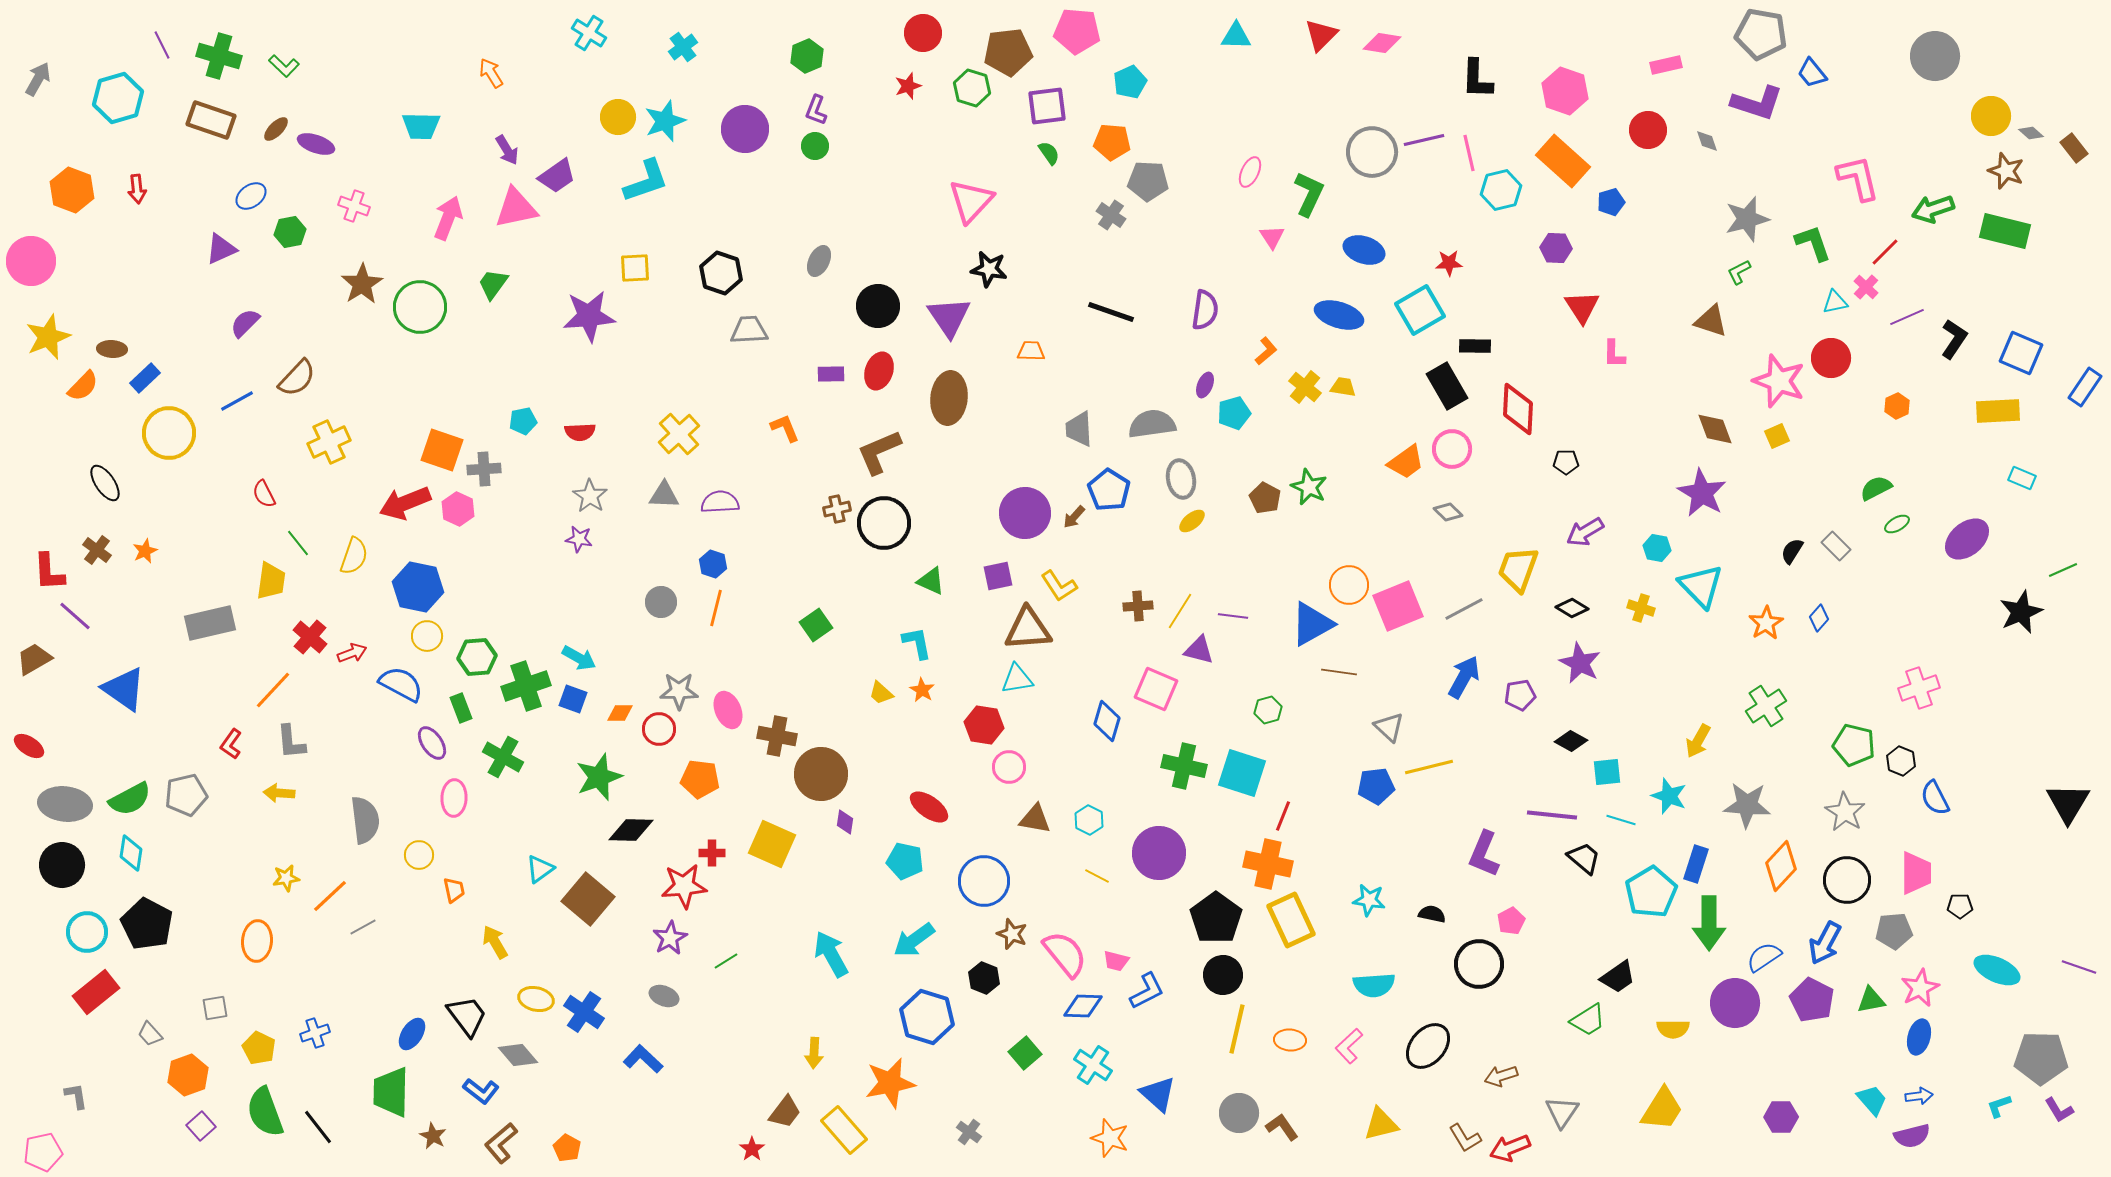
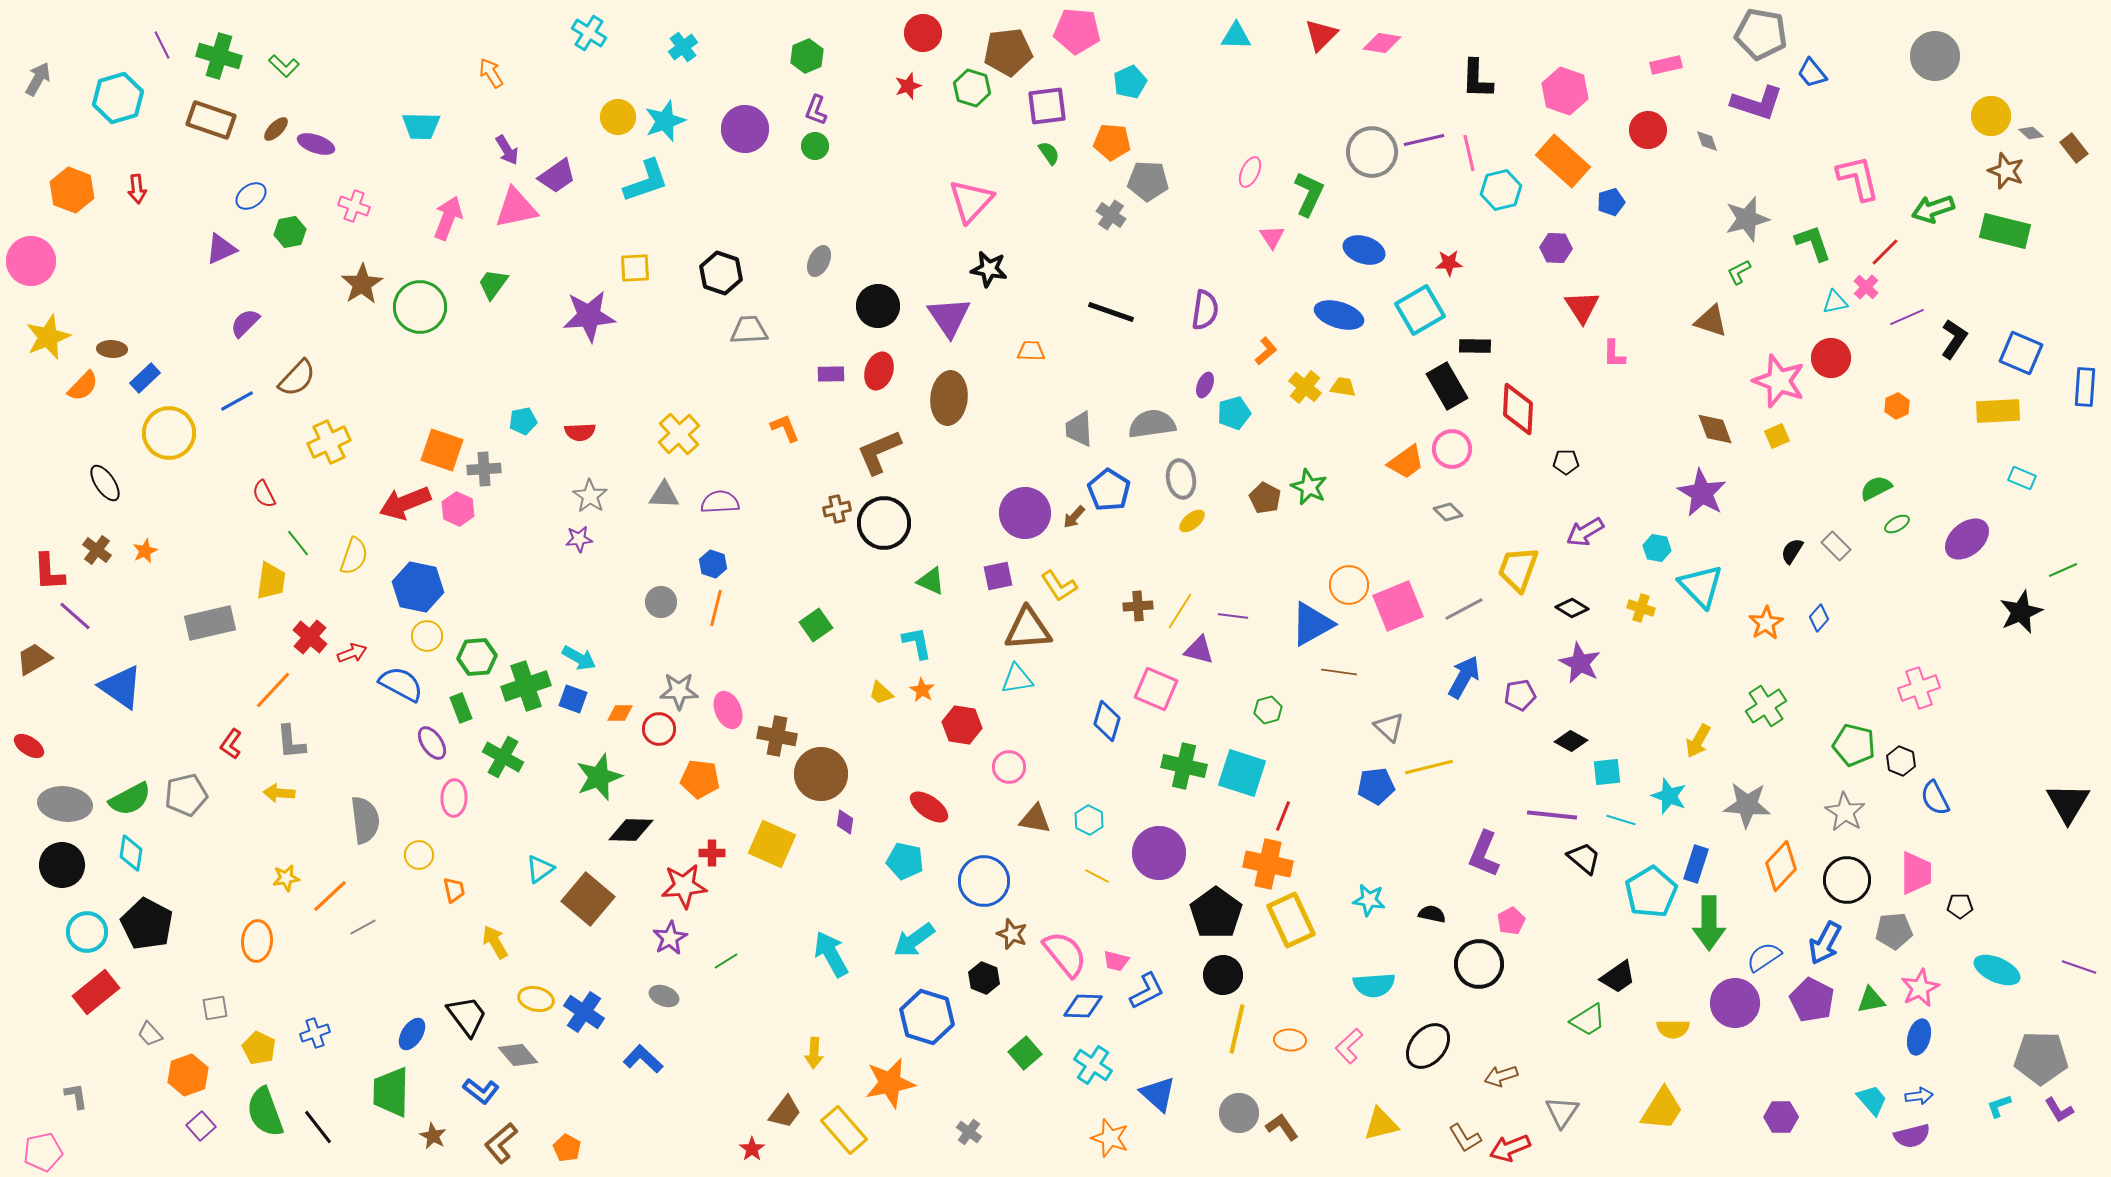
blue rectangle at (2085, 387): rotated 30 degrees counterclockwise
purple star at (579, 539): rotated 16 degrees counterclockwise
blue triangle at (124, 689): moved 3 px left, 2 px up
red hexagon at (984, 725): moved 22 px left
black pentagon at (1216, 918): moved 5 px up
